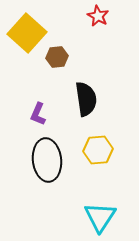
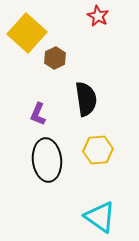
brown hexagon: moved 2 px left, 1 px down; rotated 20 degrees counterclockwise
cyan triangle: rotated 28 degrees counterclockwise
